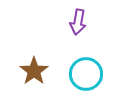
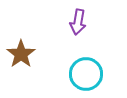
brown star: moved 13 px left, 17 px up
